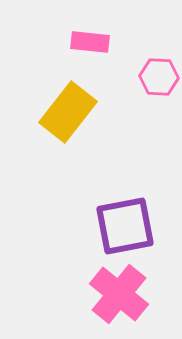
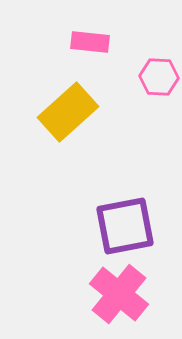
yellow rectangle: rotated 10 degrees clockwise
